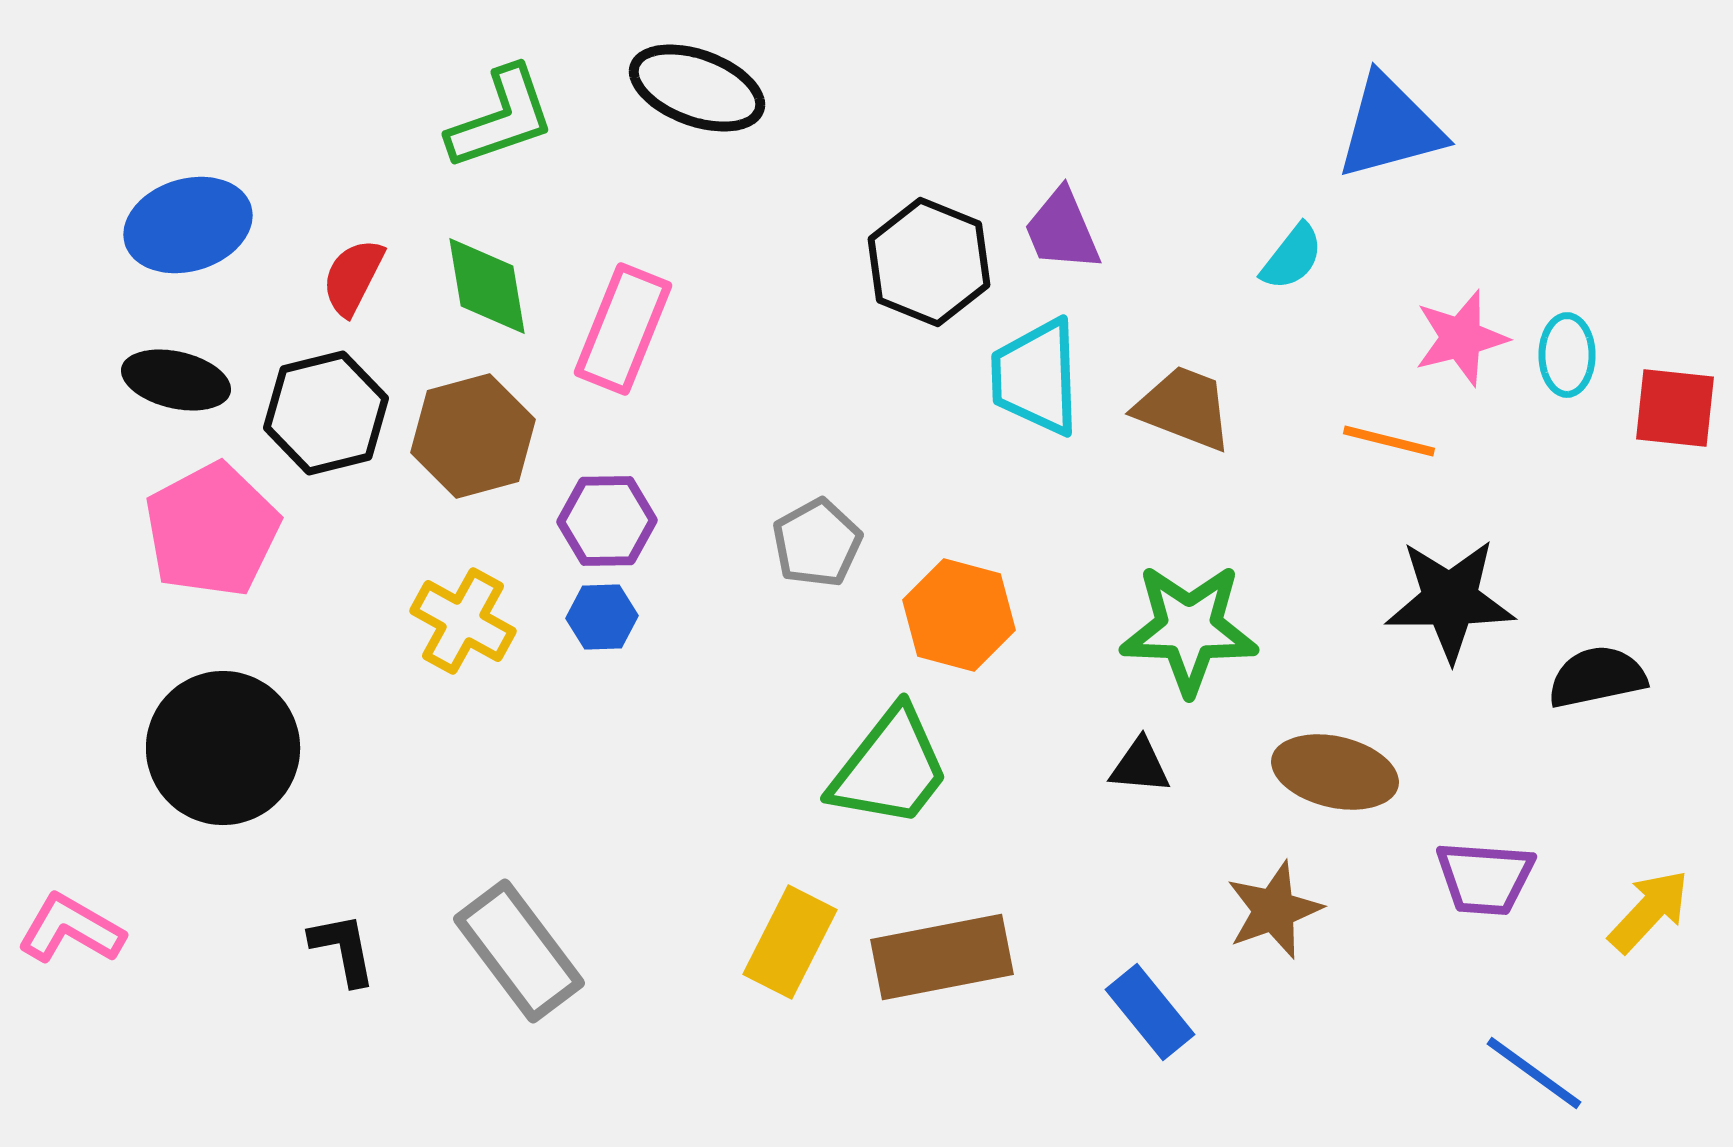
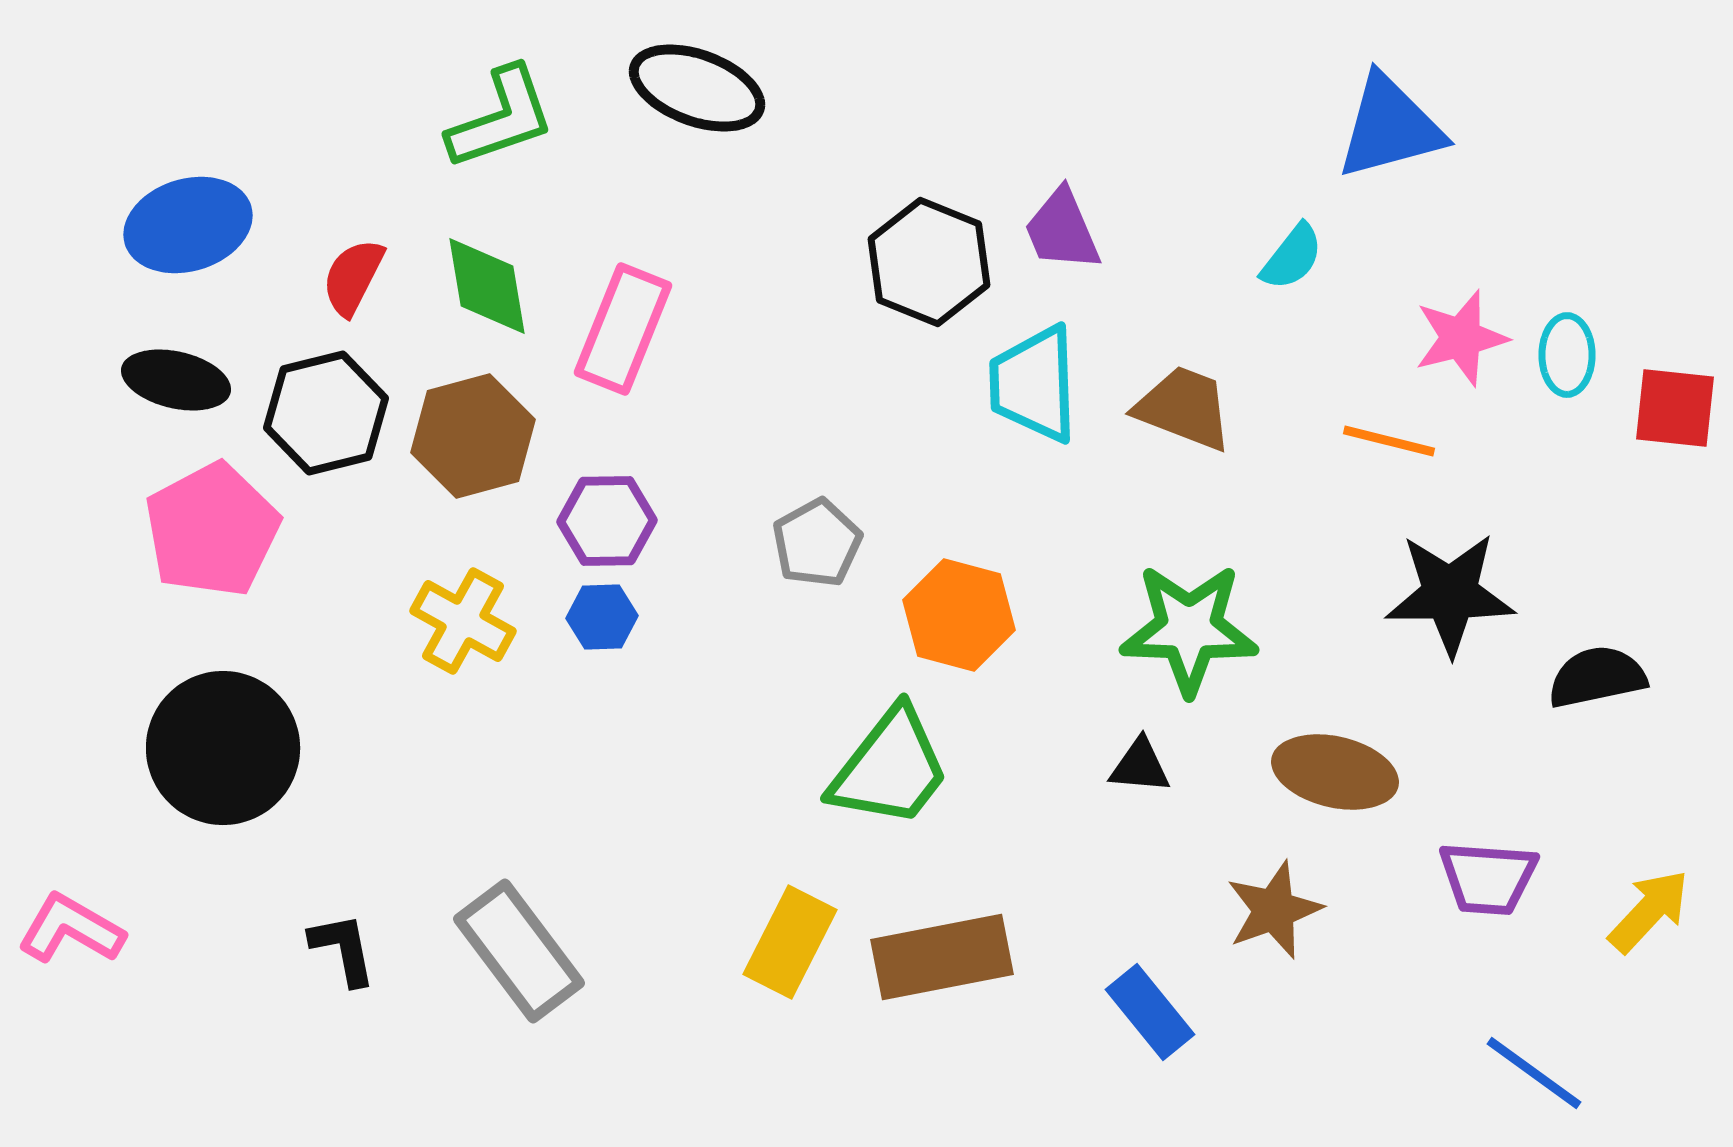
cyan trapezoid at (1036, 377): moved 2 px left, 7 px down
black star at (1450, 600): moved 6 px up
purple trapezoid at (1485, 878): moved 3 px right
